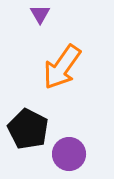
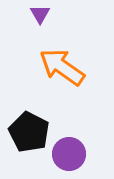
orange arrow: rotated 90 degrees clockwise
black pentagon: moved 1 px right, 3 px down
